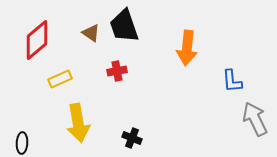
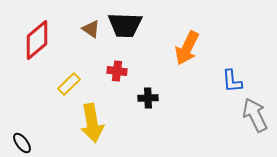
black trapezoid: moved 1 px right, 1 px up; rotated 69 degrees counterclockwise
brown triangle: moved 4 px up
orange arrow: rotated 20 degrees clockwise
red cross: rotated 18 degrees clockwise
yellow rectangle: moved 9 px right, 5 px down; rotated 20 degrees counterclockwise
gray arrow: moved 4 px up
yellow arrow: moved 14 px right
black cross: moved 16 px right, 40 px up; rotated 24 degrees counterclockwise
black ellipse: rotated 40 degrees counterclockwise
